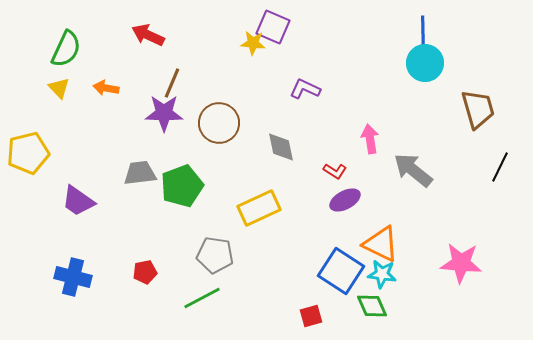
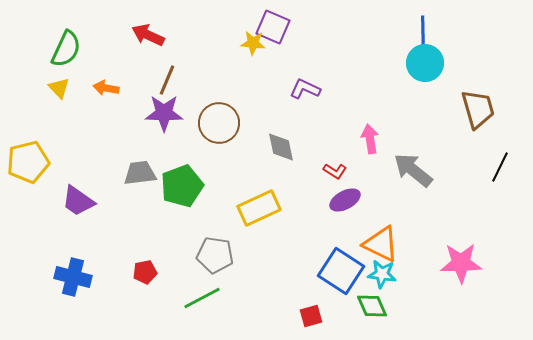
brown line: moved 5 px left, 3 px up
yellow pentagon: moved 9 px down
pink star: rotated 6 degrees counterclockwise
